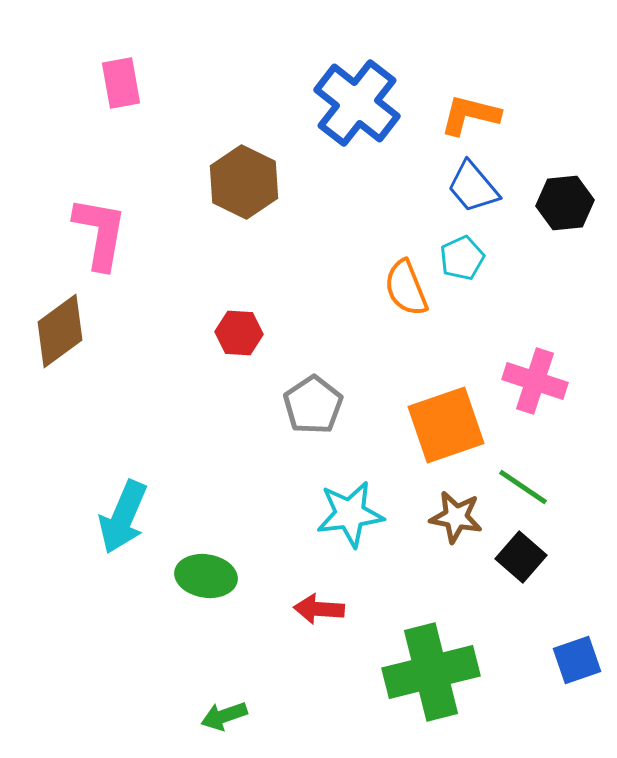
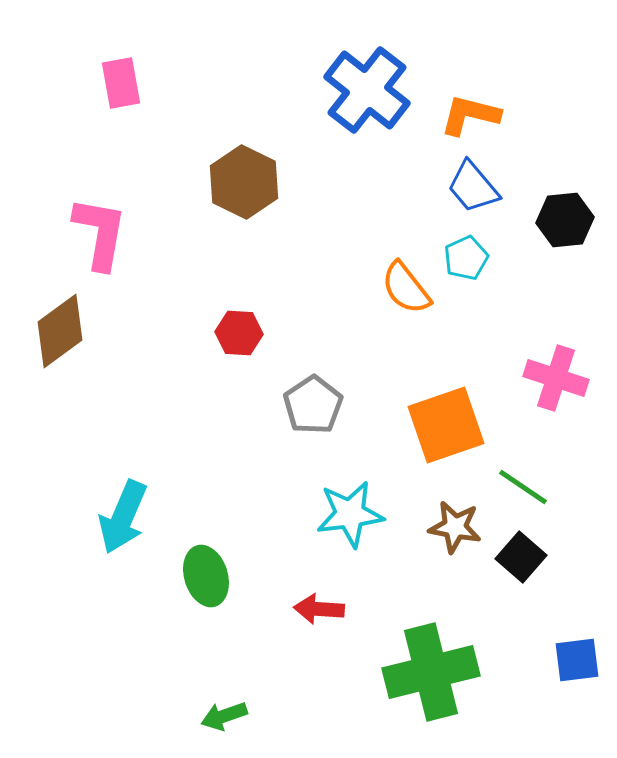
blue cross: moved 10 px right, 13 px up
black hexagon: moved 17 px down
cyan pentagon: moved 4 px right
orange semicircle: rotated 16 degrees counterclockwise
pink cross: moved 21 px right, 3 px up
brown star: moved 1 px left, 10 px down
green ellipse: rotated 64 degrees clockwise
blue square: rotated 12 degrees clockwise
